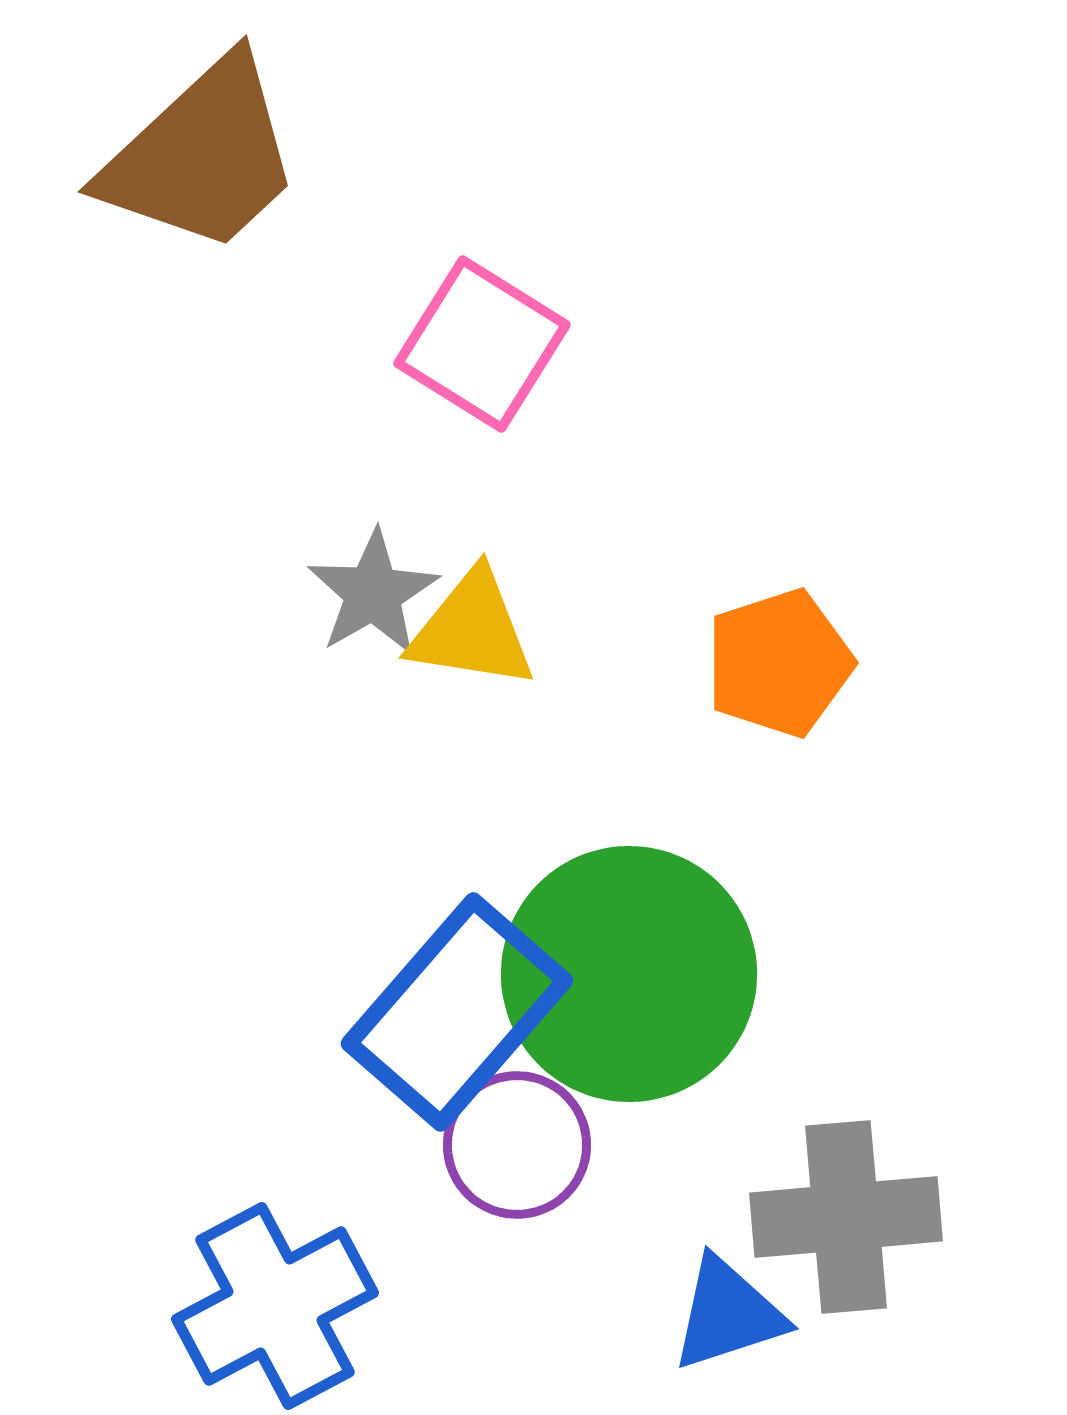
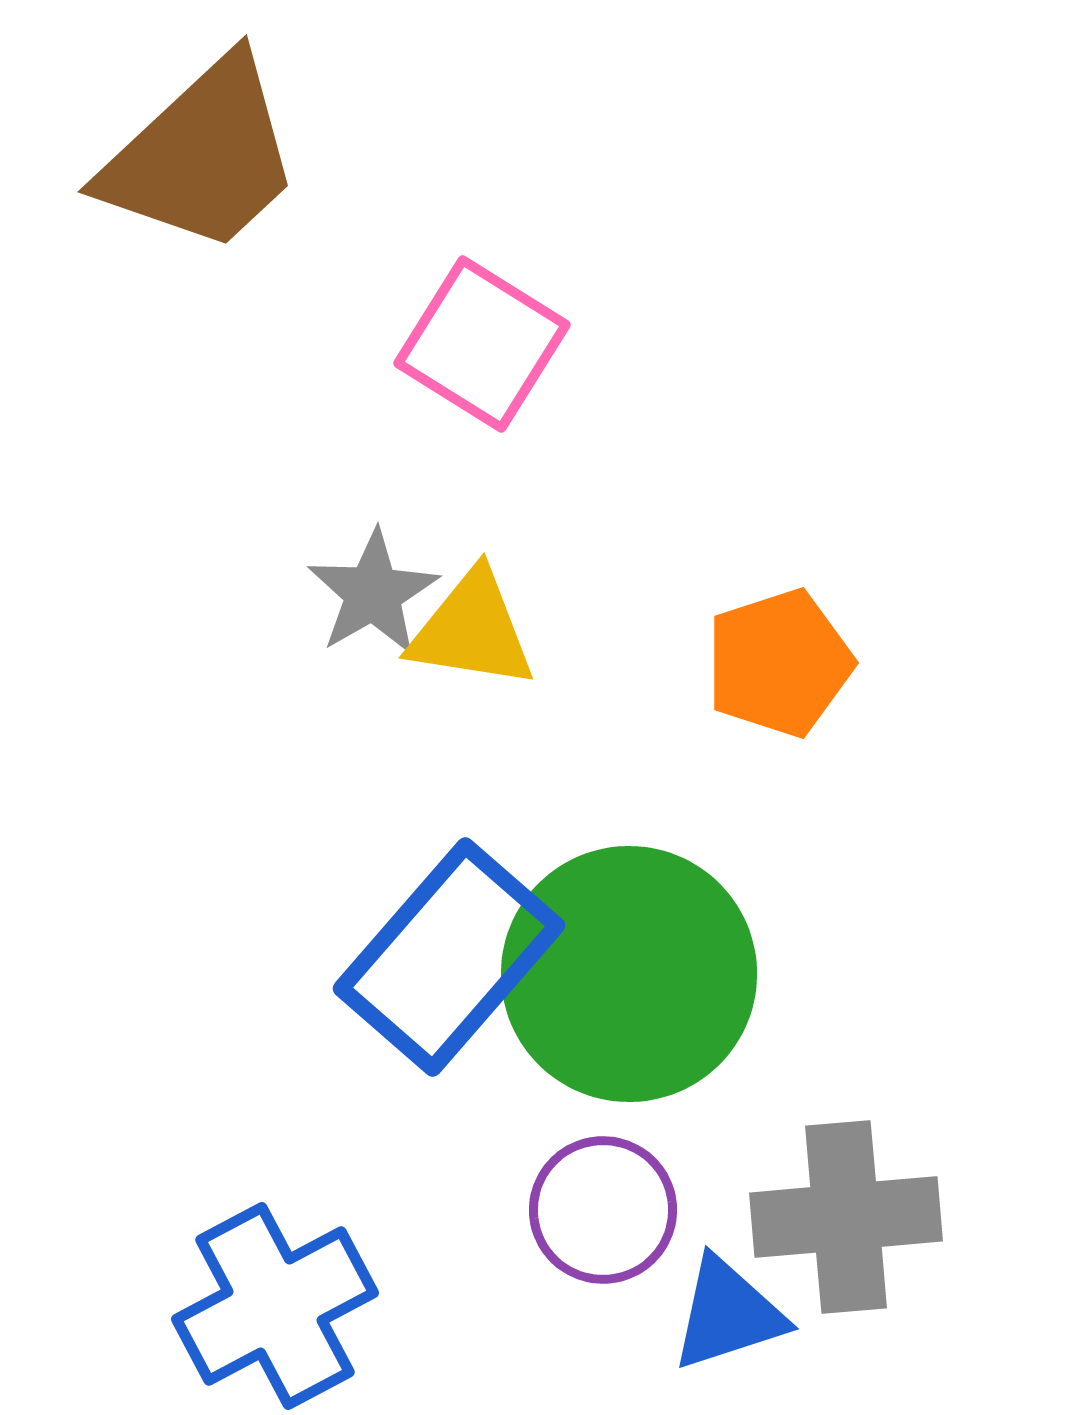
blue rectangle: moved 8 px left, 55 px up
purple circle: moved 86 px right, 65 px down
